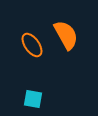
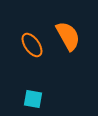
orange semicircle: moved 2 px right, 1 px down
